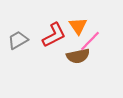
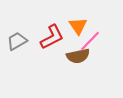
red L-shape: moved 2 px left, 2 px down
gray trapezoid: moved 1 px left, 1 px down
